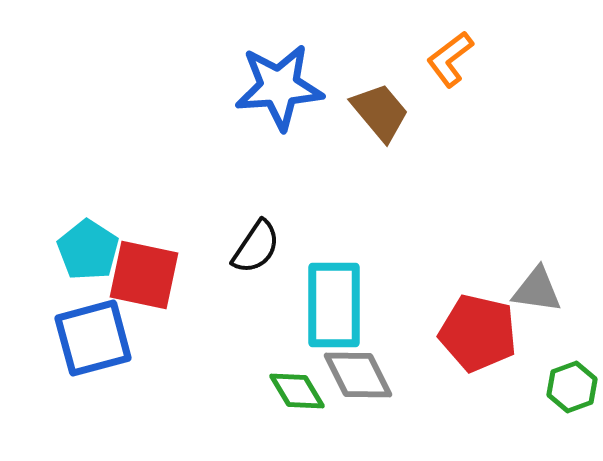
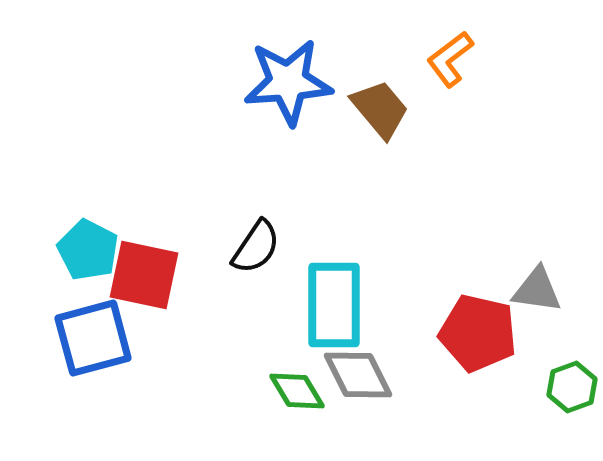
blue star: moved 9 px right, 5 px up
brown trapezoid: moved 3 px up
cyan pentagon: rotated 6 degrees counterclockwise
